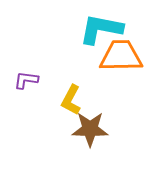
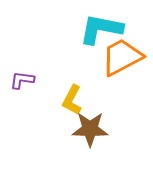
orange trapezoid: moved 1 px right, 1 px down; rotated 27 degrees counterclockwise
purple L-shape: moved 4 px left
yellow L-shape: moved 1 px right
